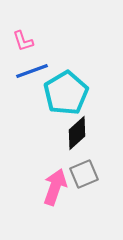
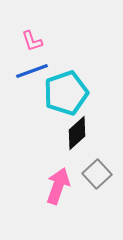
pink L-shape: moved 9 px right
cyan pentagon: rotated 12 degrees clockwise
gray square: moved 13 px right; rotated 20 degrees counterclockwise
pink arrow: moved 3 px right, 1 px up
